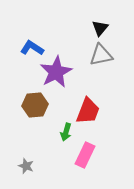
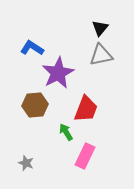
purple star: moved 2 px right, 1 px down
red trapezoid: moved 2 px left, 2 px up
green arrow: rotated 132 degrees clockwise
pink rectangle: moved 1 px down
gray star: moved 3 px up
